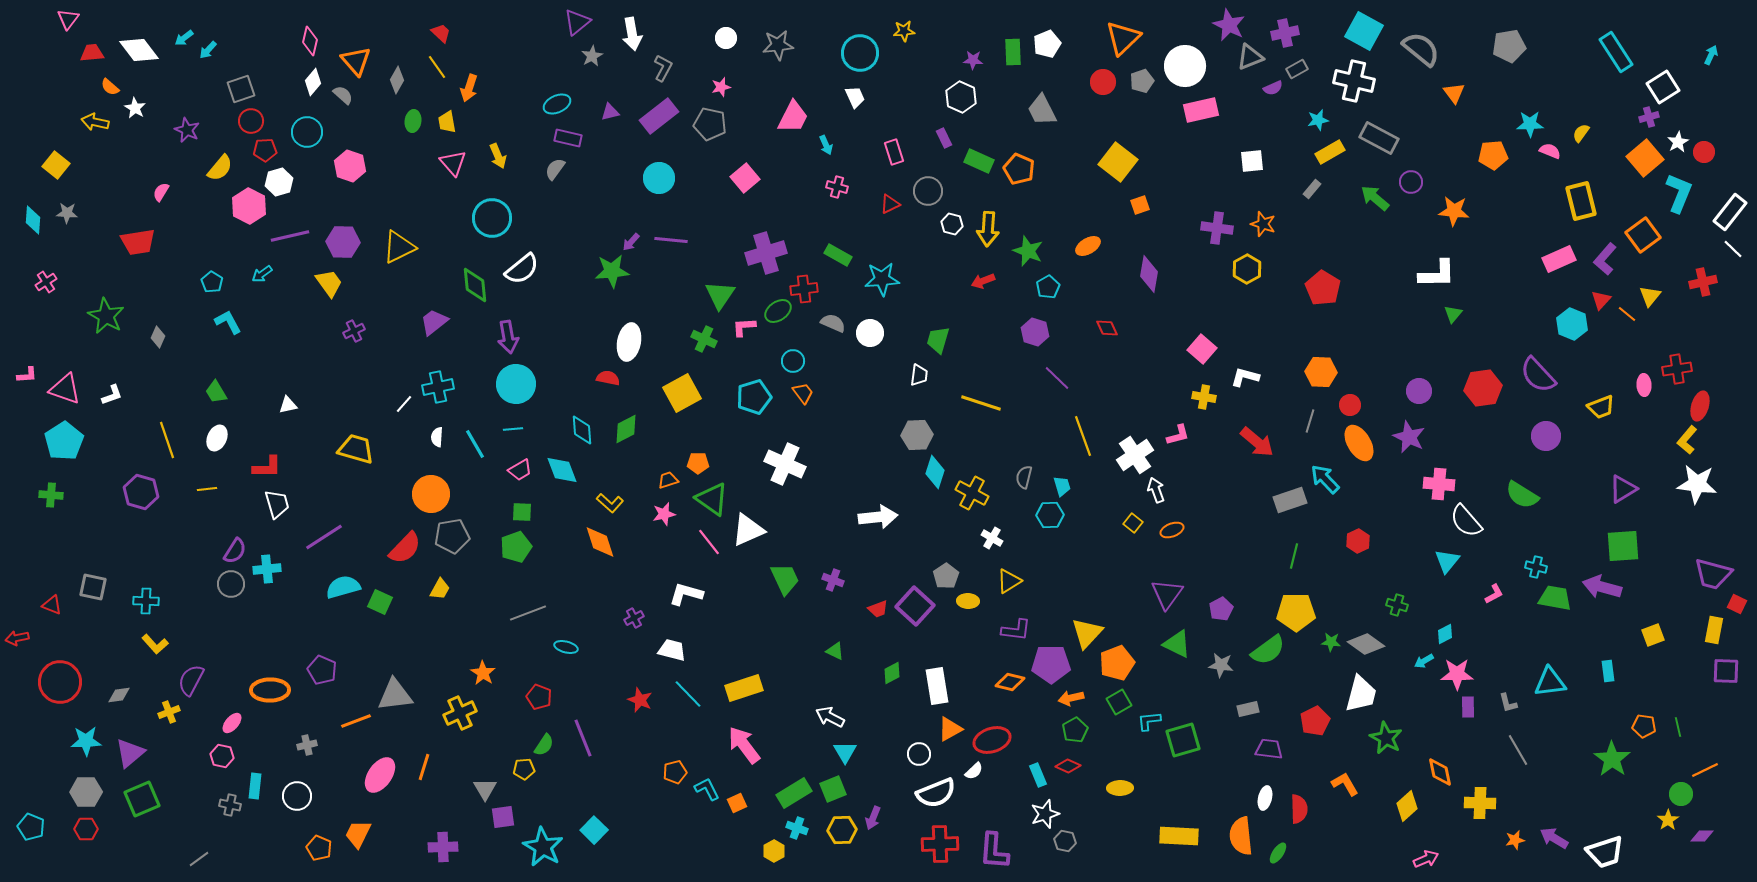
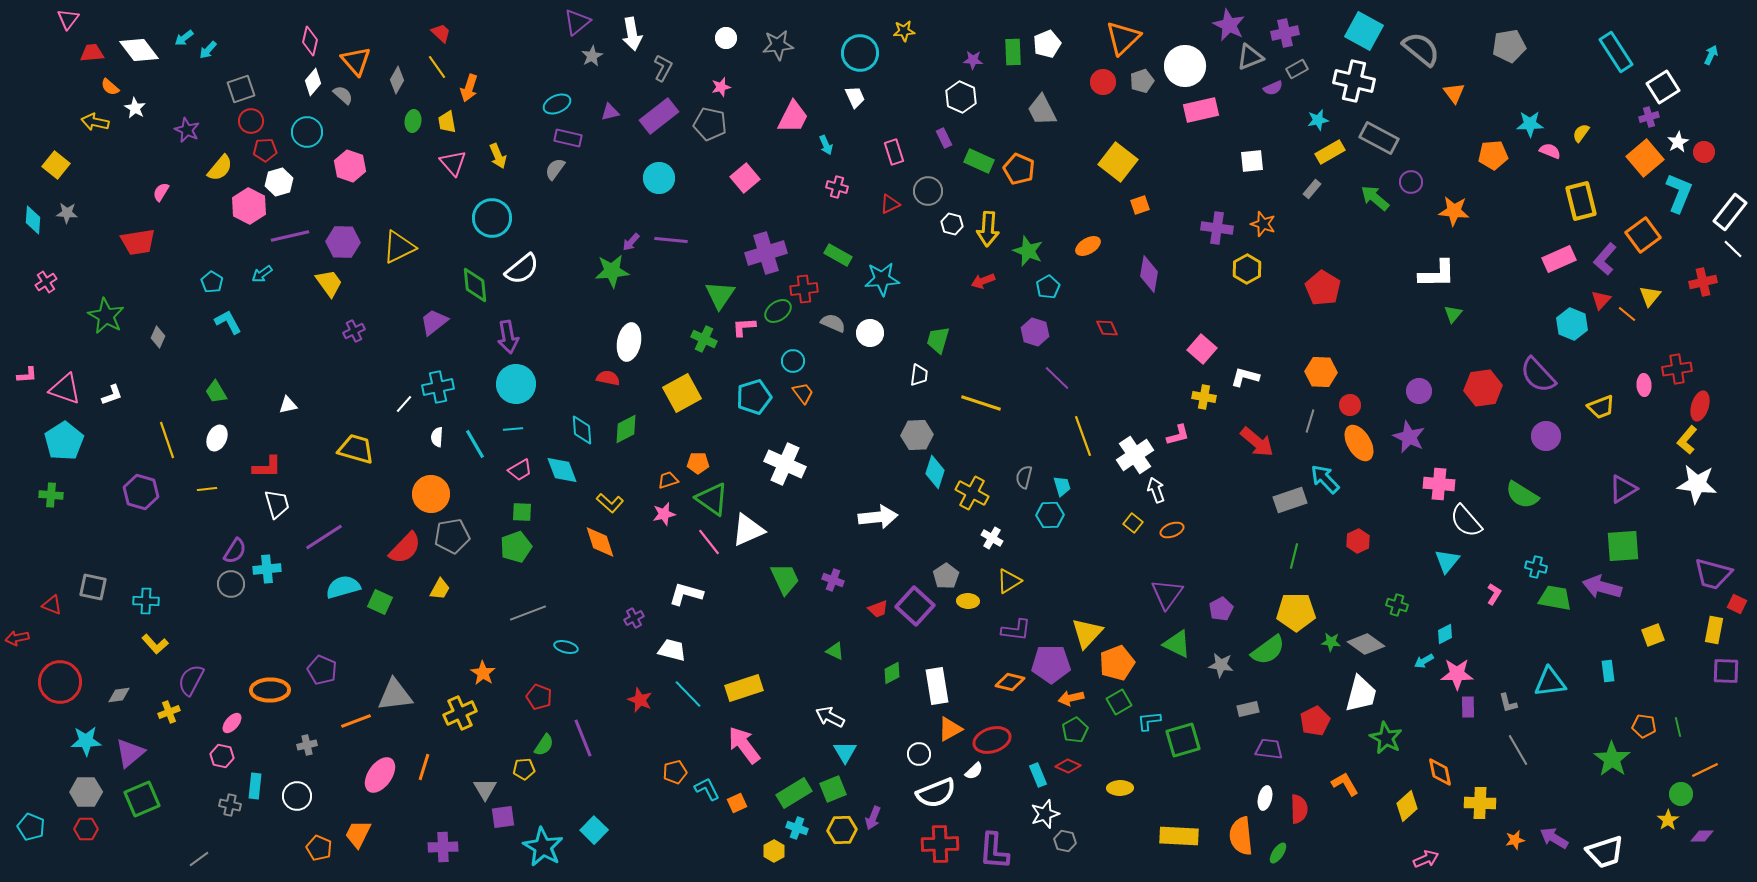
pink L-shape at (1494, 594): rotated 30 degrees counterclockwise
